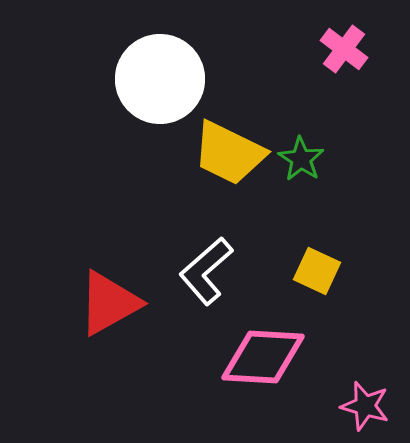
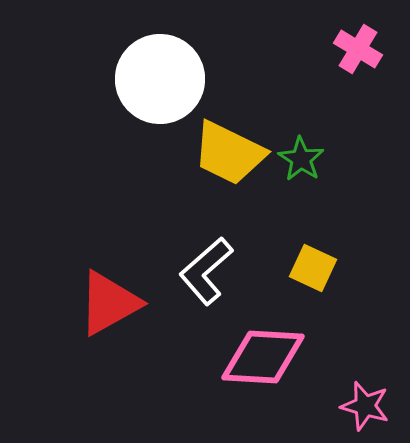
pink cross: moved 14 px right; rotated 6 degrees counterclockwise
yellow square: moved 4 px left, 3 px up
